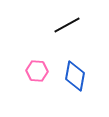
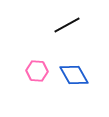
blue diamond: moved 1 px left, 1 px up; rotated 40 degrees counterclockwise
